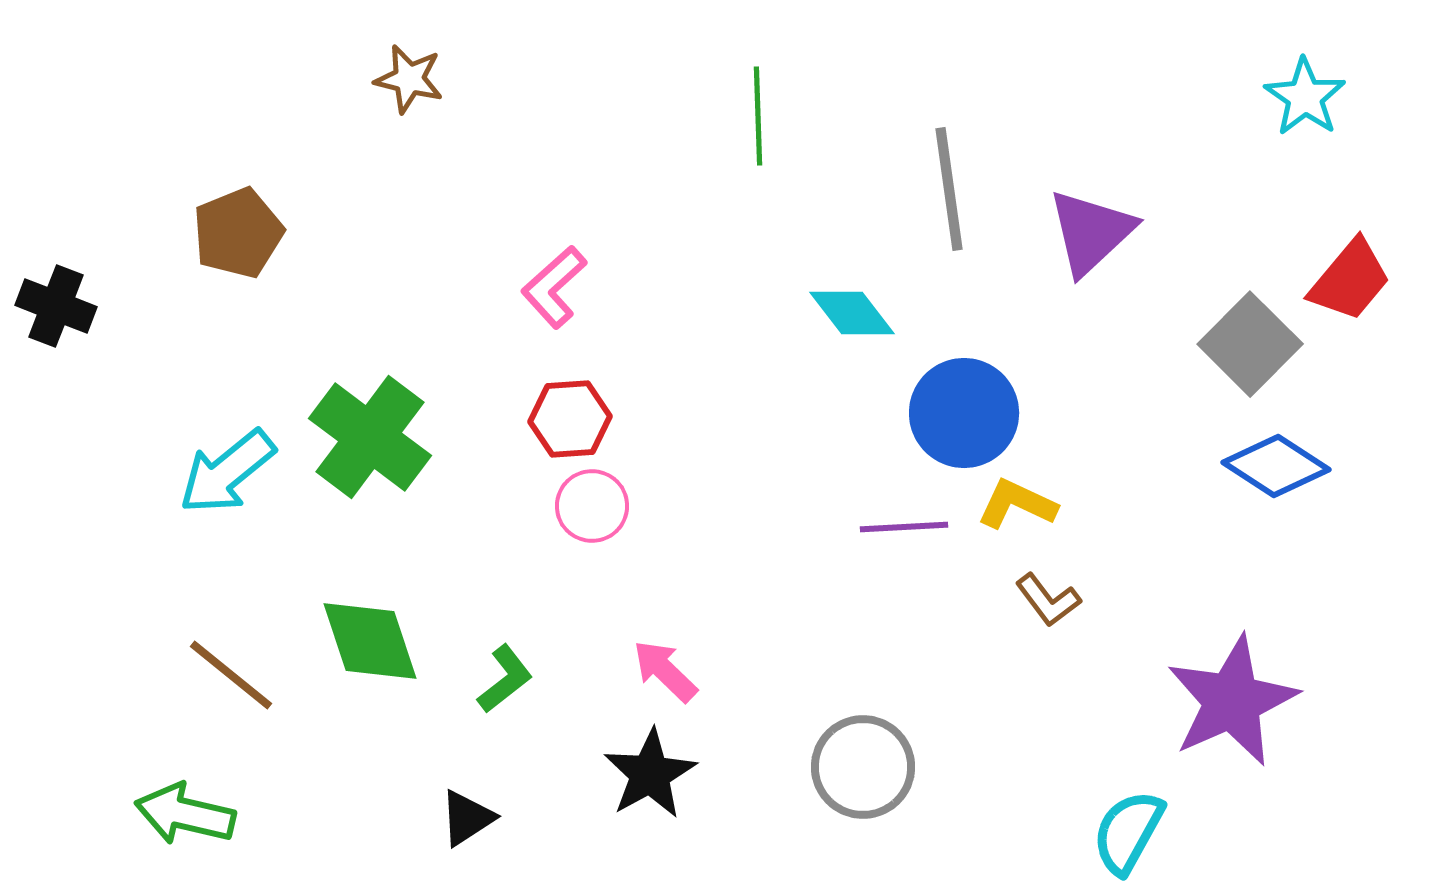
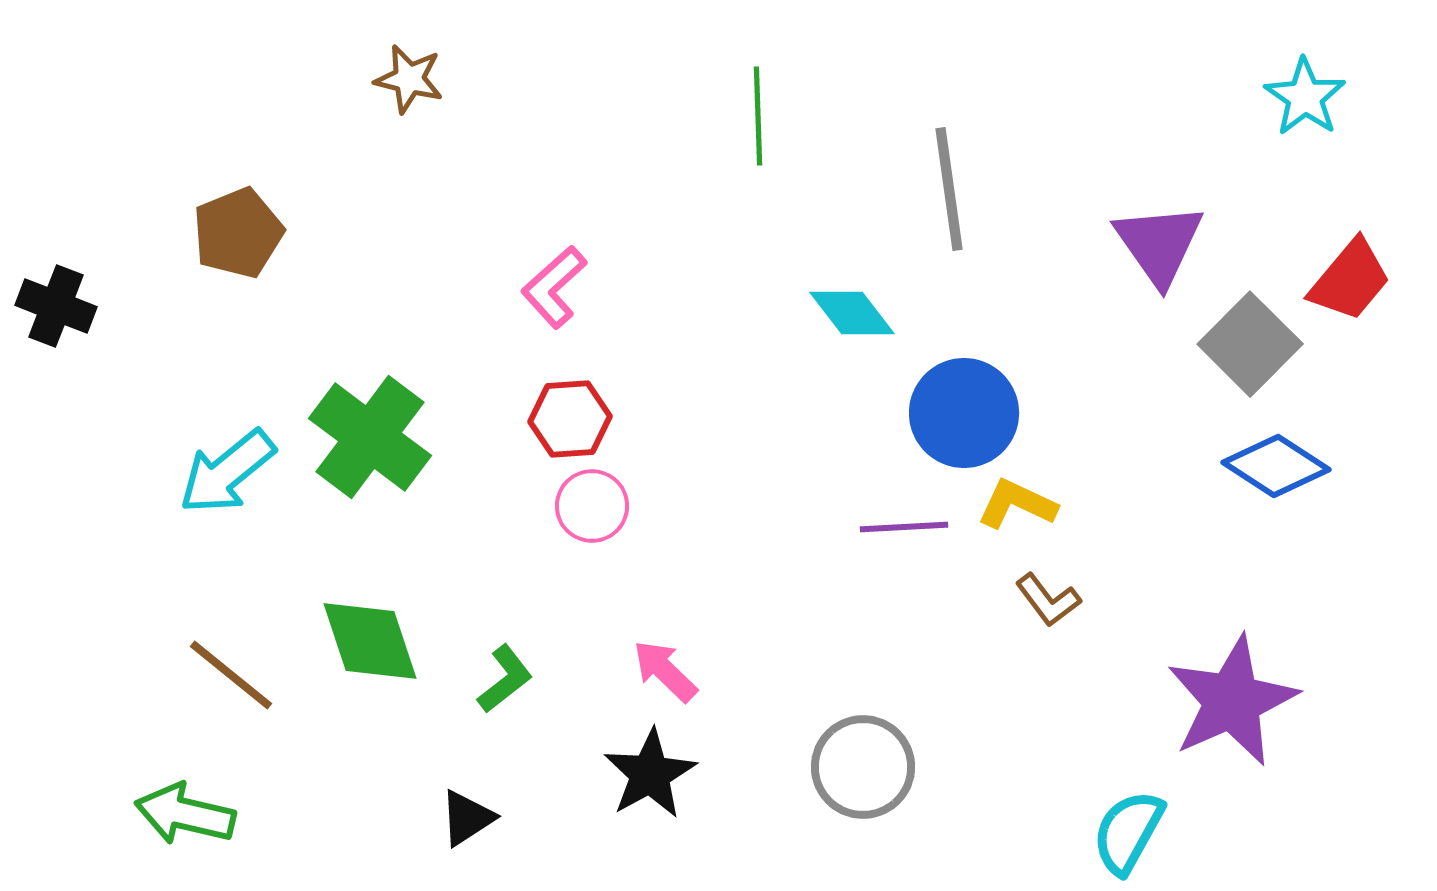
purple triangle: moved 68 px right, 12 px down; rotated 22 degrees counterclockwise
